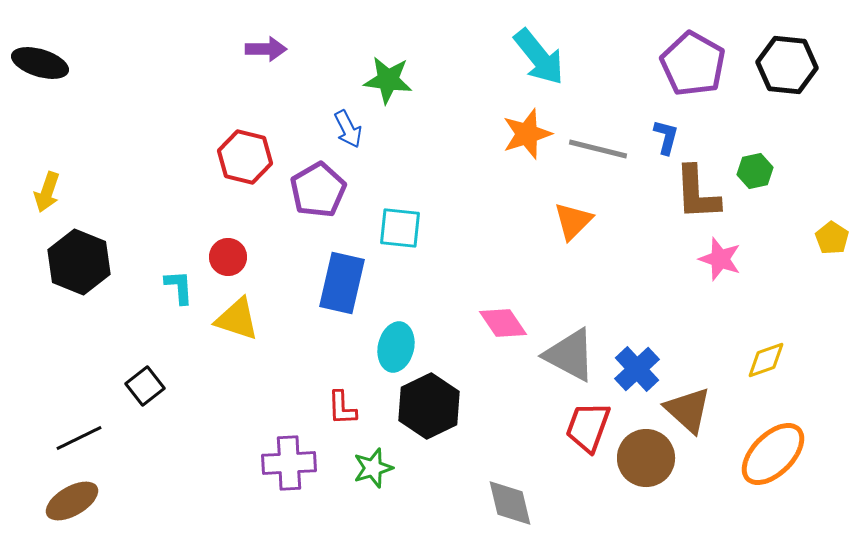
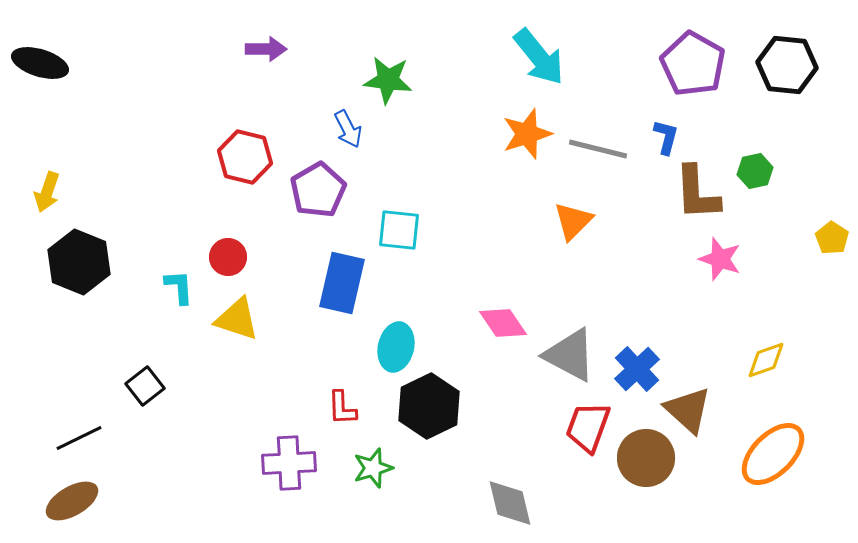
cyan square at (400, 228): moved 1 px left, 2 px down
